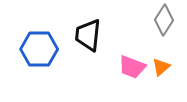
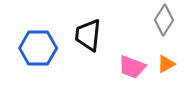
blue hexagon: moved 1 px left, 1 px up
orange triangle: moved 5 px right, 3 px up; rotated 12 degrees clockwise
